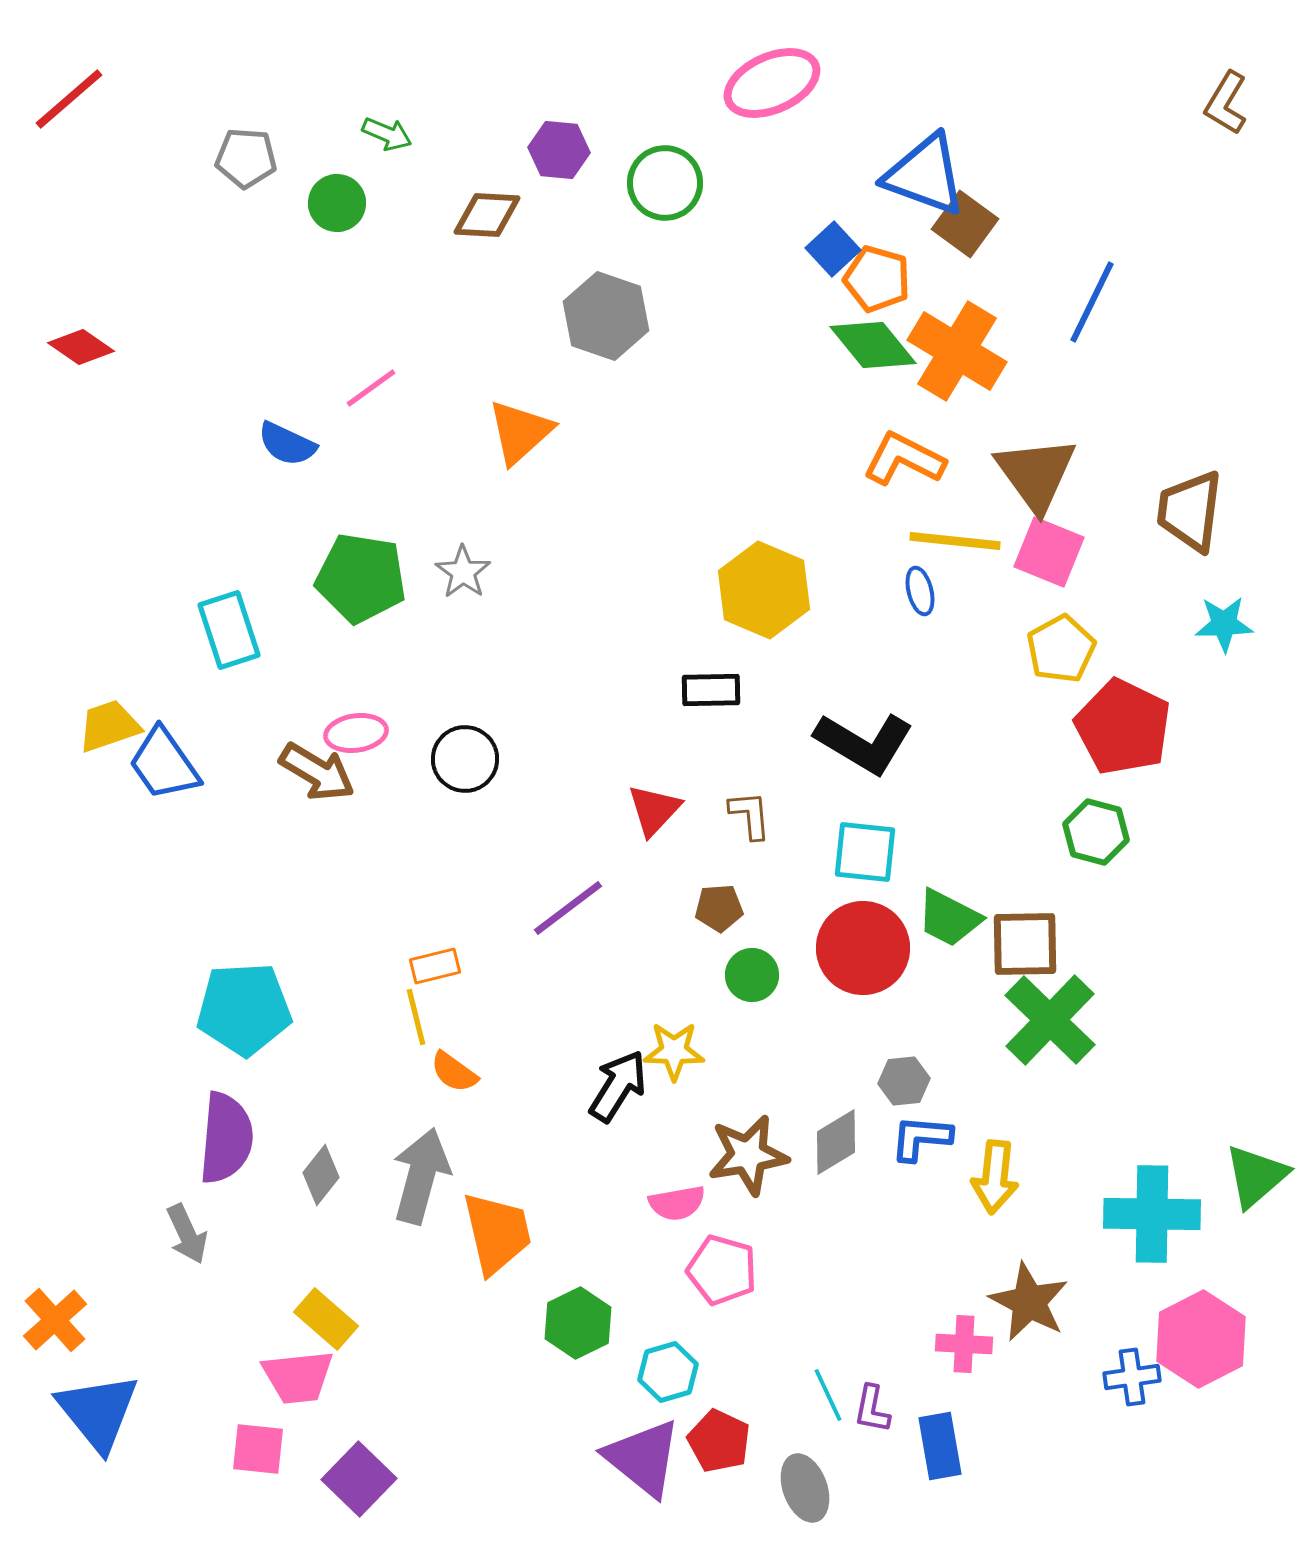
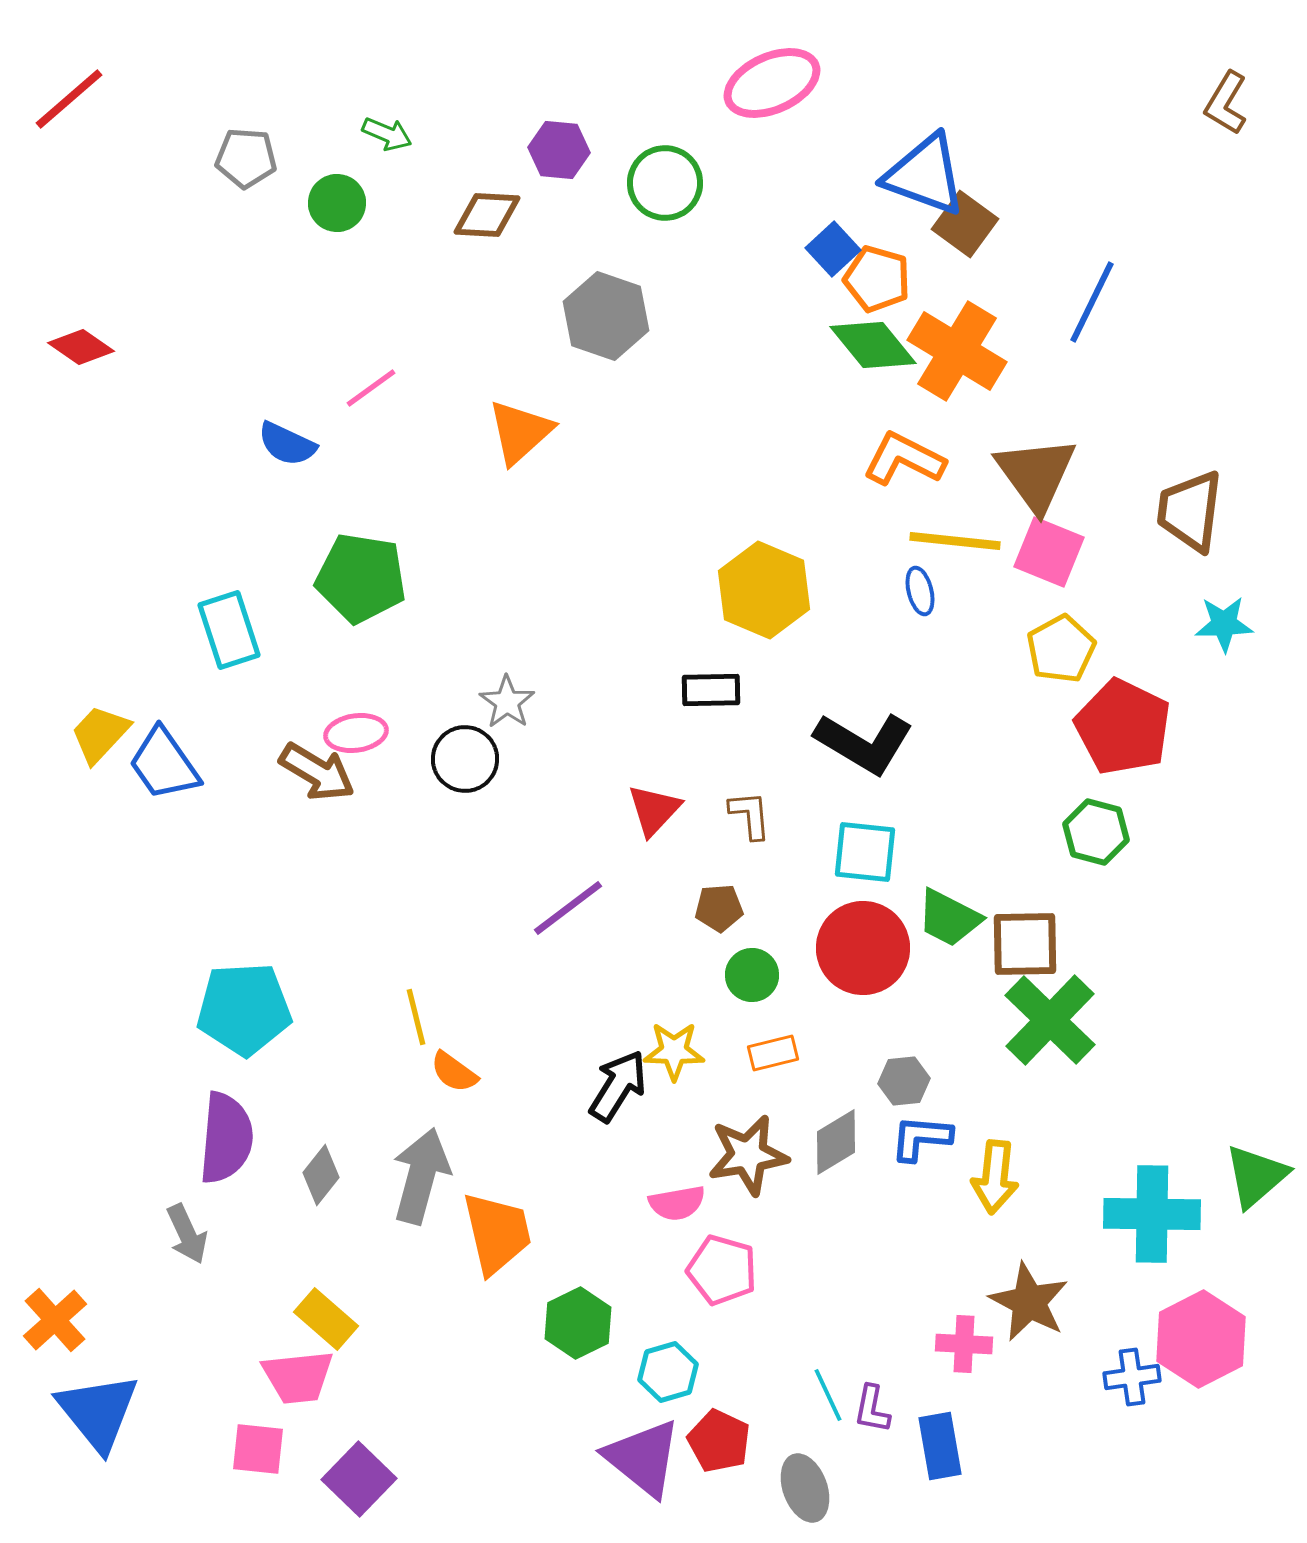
gray star at (463, 572): moved 44 px right, 130 px down
yellow trapezoid at (109, 726): moved 9 px left, 8 px down; rotated 28 degrees counterclockwise
orange rectangle at (435, 966): moved 338 px right, 87 px down
